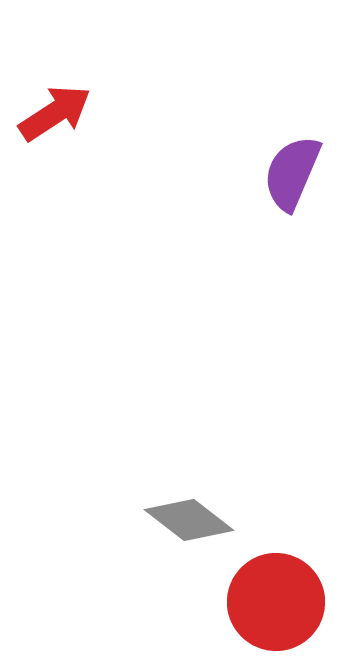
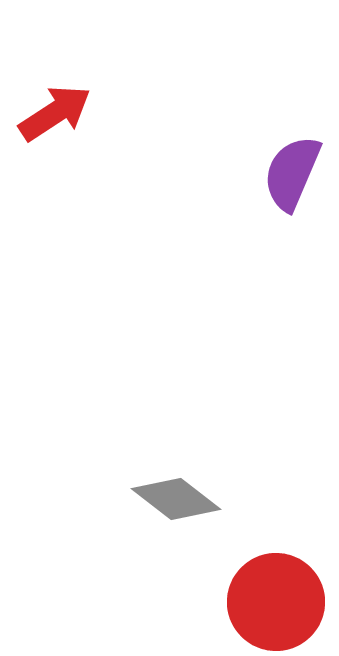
gray diamond: moved 13 px left, 21 px up
